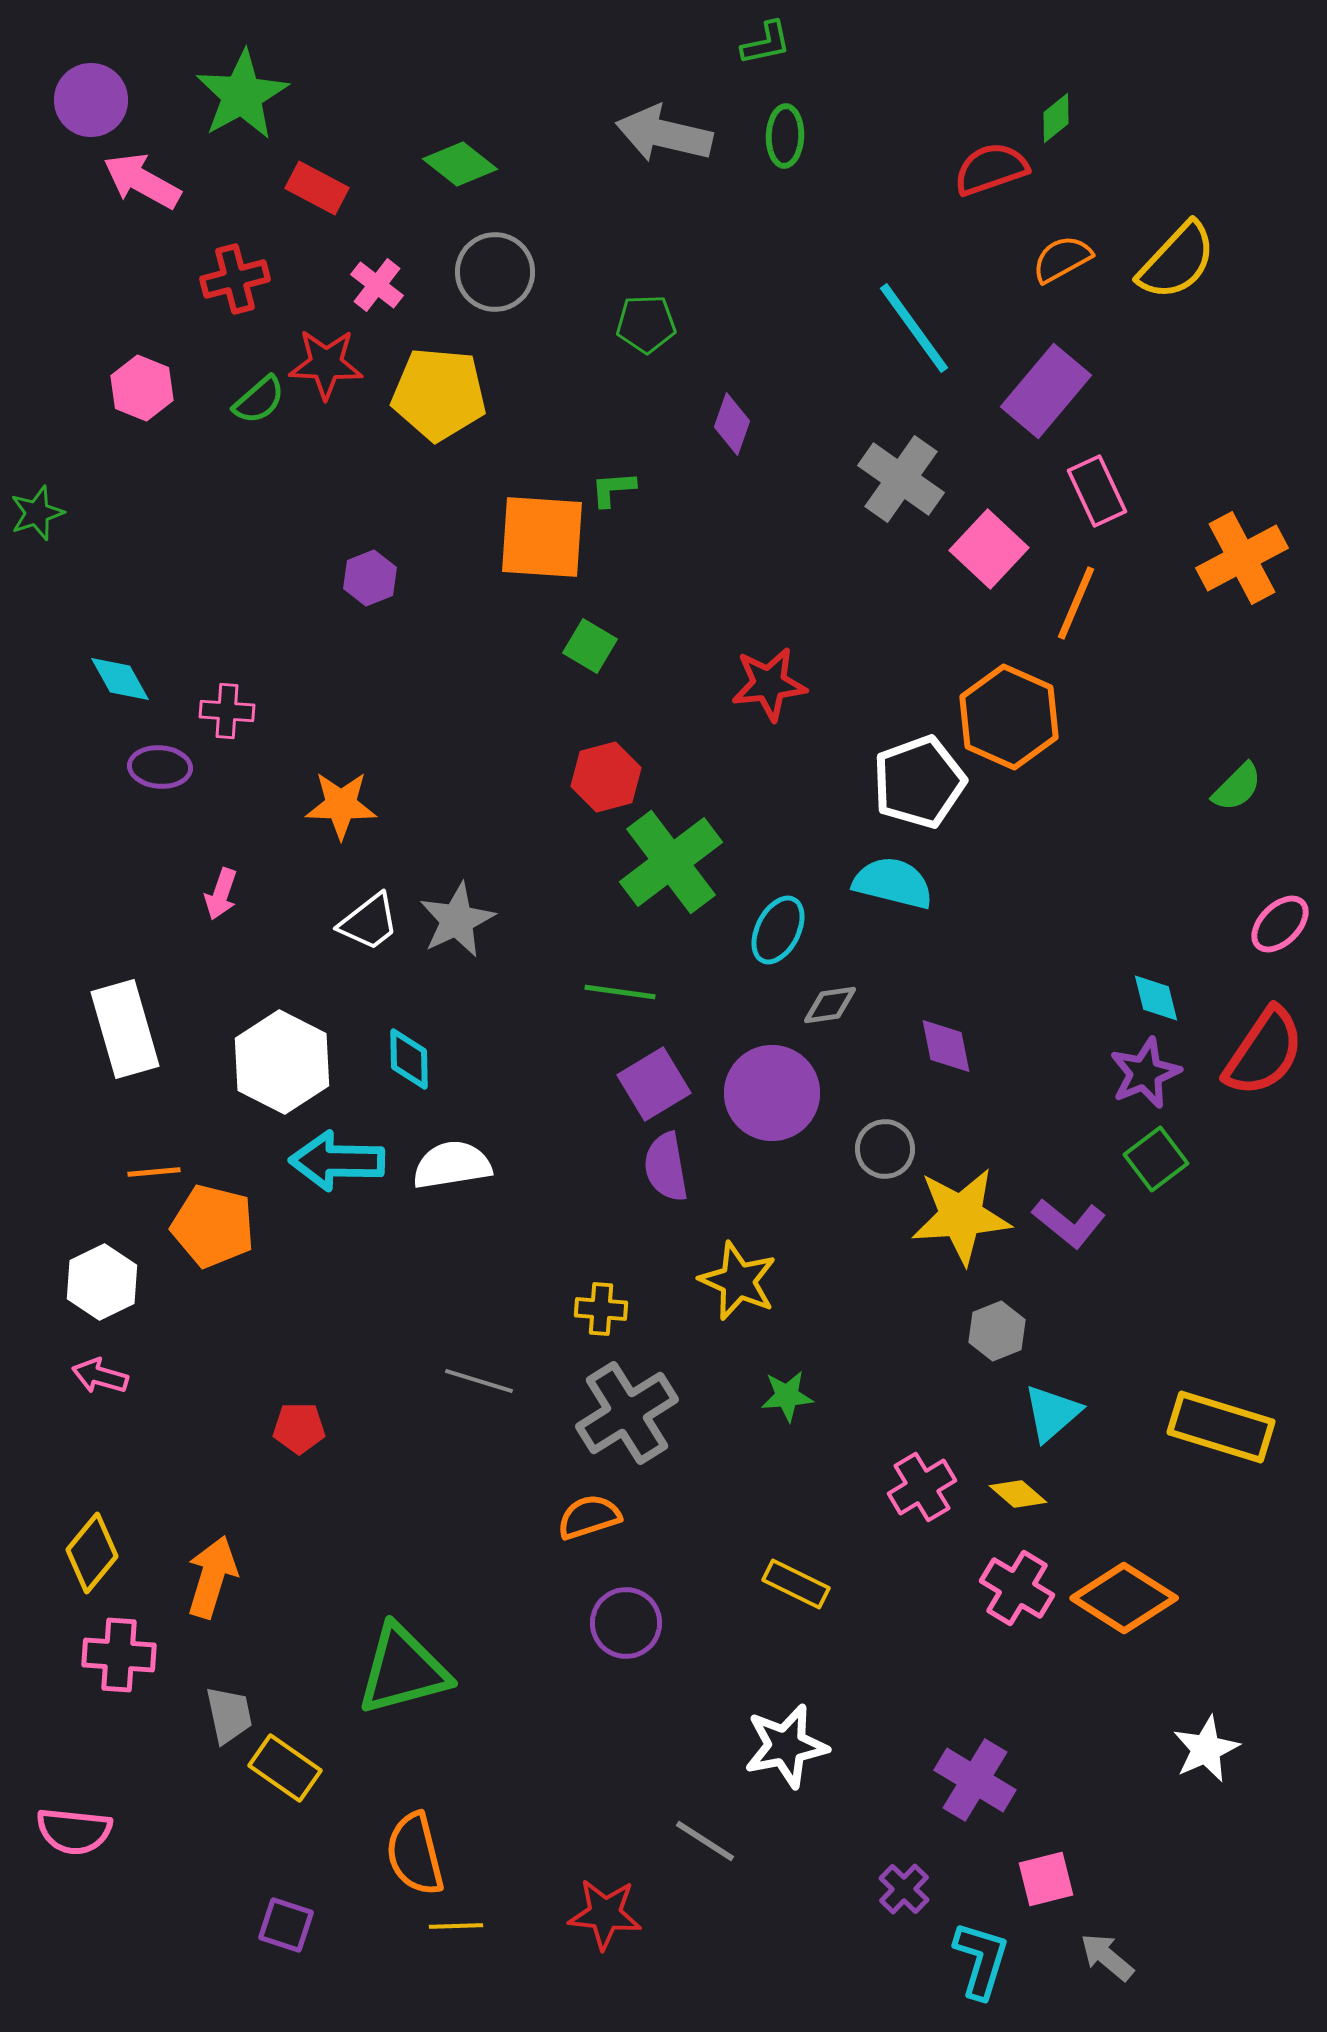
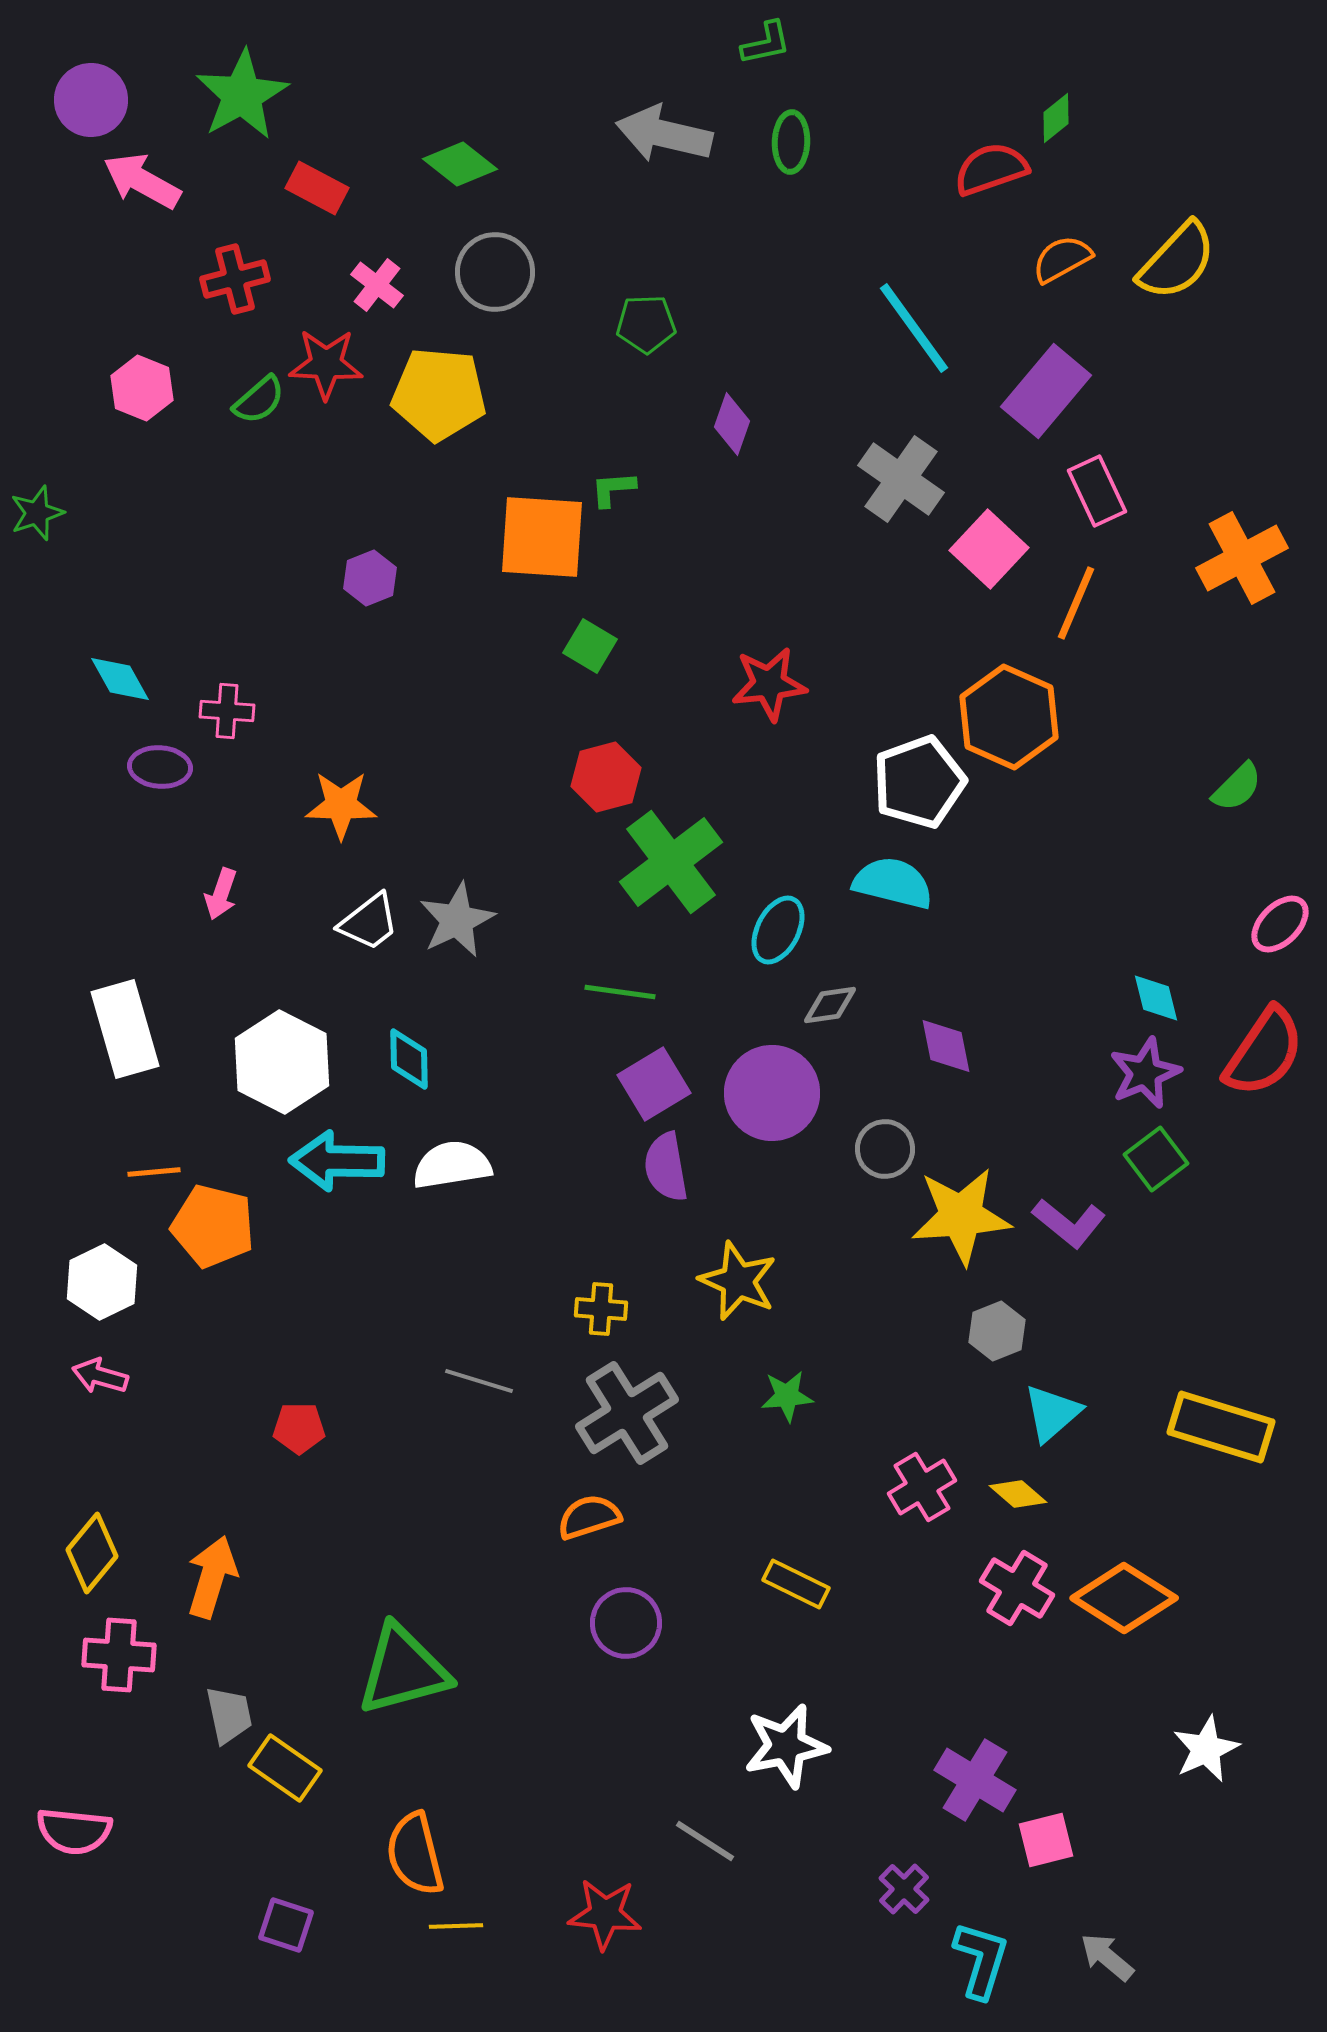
green ellipse at (785, 136): moved 6 px right, 6 px down
pink square at (1046, 1879): moved 39 px up
